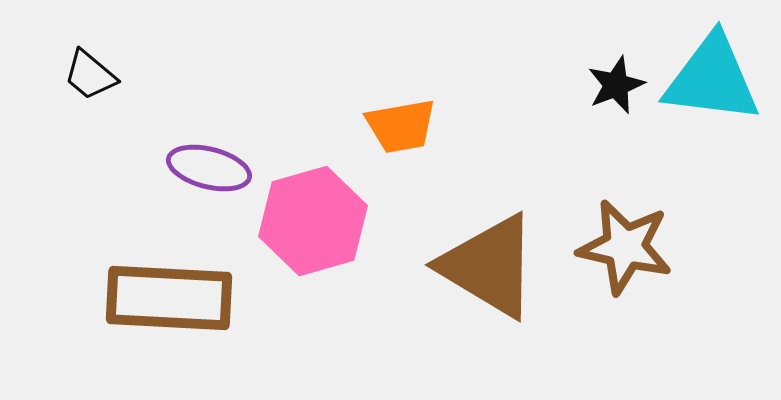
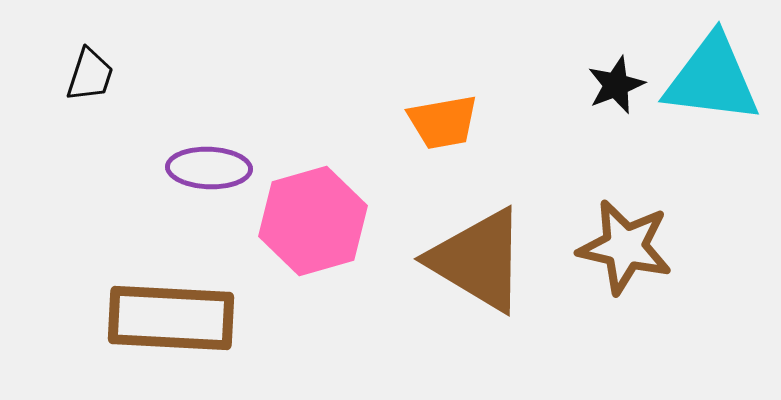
black trapezoid: rotated 112 degrees counterclockwise
orange trapezoid: moved 42 px right, 4 px up
purple ellipse: rotated 12 degrees counterclockwise
brown triangle: moved 11 px left, 6 px up
brown rectangle: moved 2 px right, 20 px down
